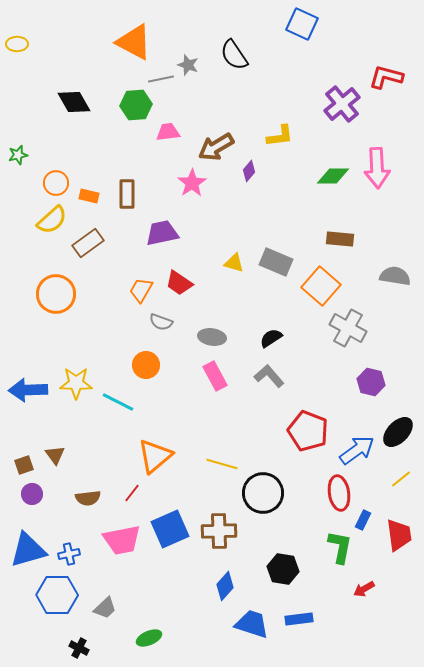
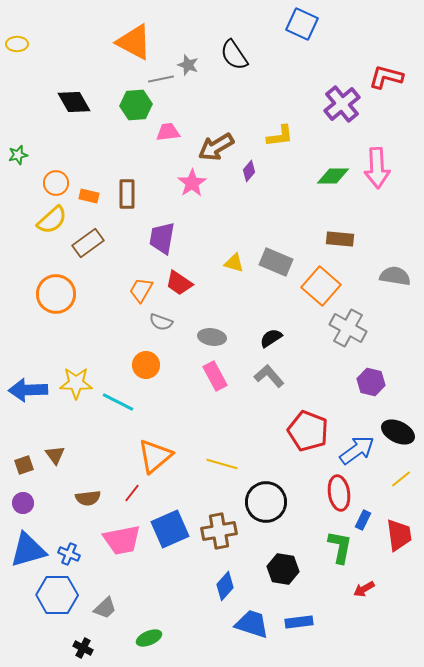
purple trapezoid at (162, 233): moved 5 px down; rotated 68 degrees counterclockwise
black ellipse at (398, 432): rotated 72 degrees clockwise
black circle at (263, 493): moved 3 px right, 9 px down
purple circle at (32, 494): moved 9 px left, 9 px down
brown cross at (219, 531): rotated 8 degrees counterclockwise
blue cross at (69, 554): rotated 35 degrees clockwise
blue rectangle at (299, 619): moved 3 px down
black cross at (79, 648): moved 4 px right
